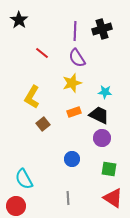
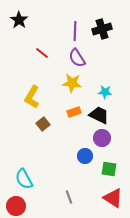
yellow star: rotated 24 degrees clockwise
blue circle: moved 13 px right, 3 px up
gray line: moved 1 px right, 1 px up; rotated 16 degrees counterclockwise
